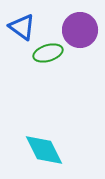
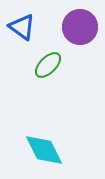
purple circle: moved 3 px up
green ellipse: moved 12 px down; rotated 28 degrees counterclockwise
